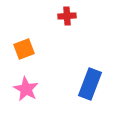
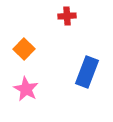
orange square: rotated 25 degrees counterclockwise
blue rectangle: moved 3 px left, 12 px up
